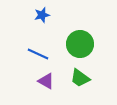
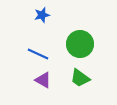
purple triangle: moved 3 px left, 1 px up
